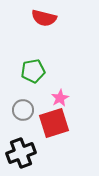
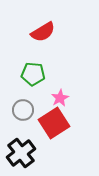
red semicircle: moved 1 px left, 14 px down; rotated 45 degrees counterclockwise
green pentagon: moved 3 px down; rotated 15 degrees clockwise
red square: rotated 16 degrees counterclockwise
black cross: rotated 16 degrees counterclockwise
